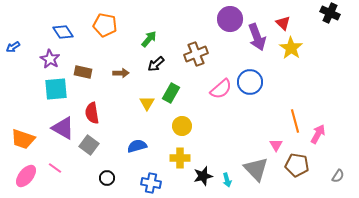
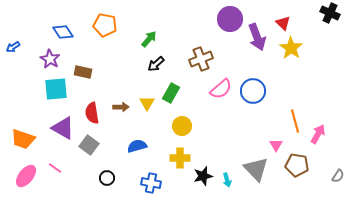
brown cross: moved 5 px right, 5 px down
brown arrow: moved 34 px down
blue circle: moved 3 px right, 9 px down
